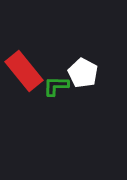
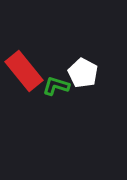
green L-shape: rotated 16 degrees clockwise
